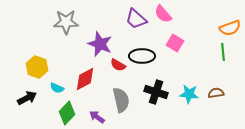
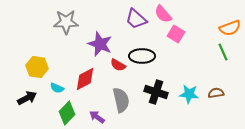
pink square: moved 1 px right, 9 px up
green line: rotated 18 degrees counterclockwise
yellow hexagon: rotated 10 degrees counterclockwise
